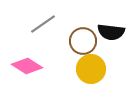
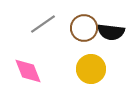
brown circle: moved 1 px right, 13 px up
pink diamond: moved 1 px right, 5 px down; rotated 36 degrees clockwise
